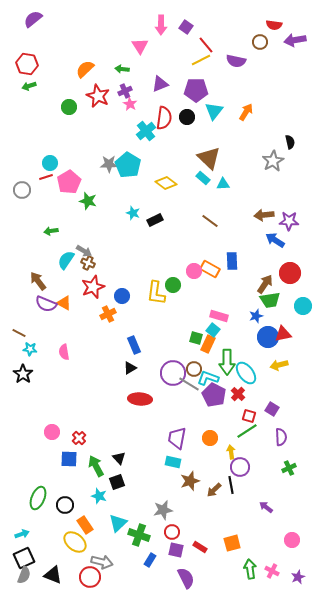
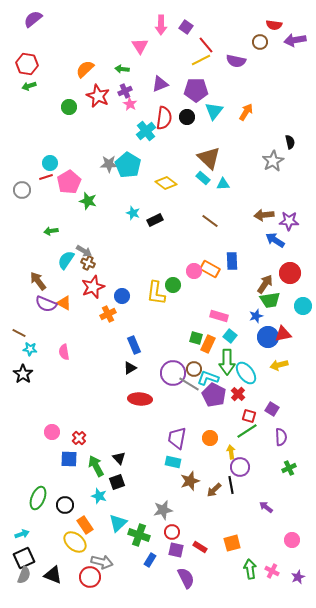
cyan square at (213, 330): moved 17 px right, 6 px down
